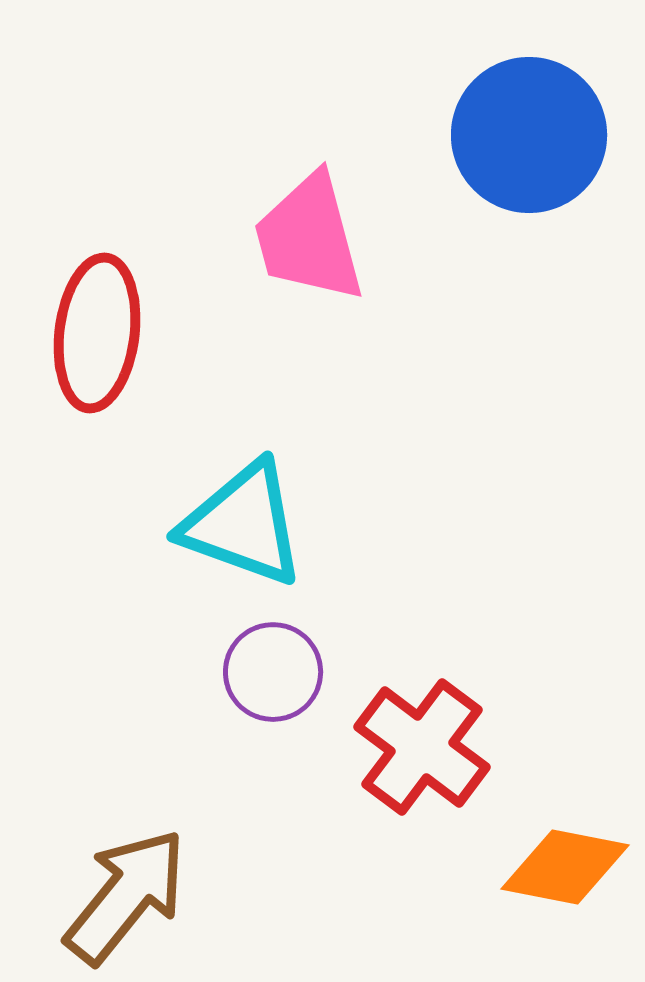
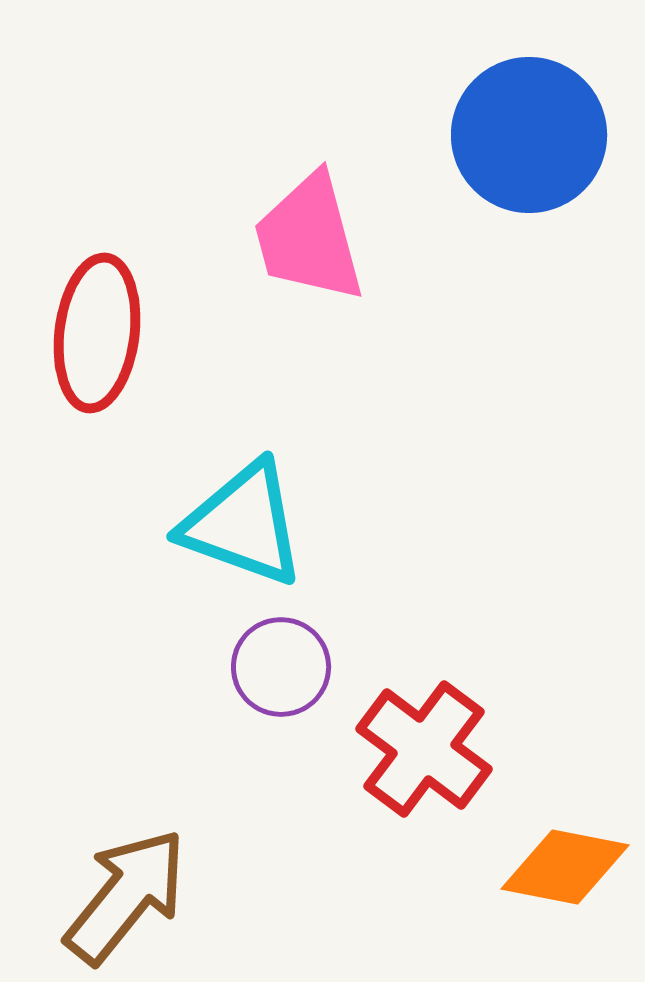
purple circle: moved 8 px right, 5 px up
red cross: moved 2 px right, 2 px down
